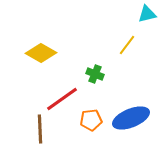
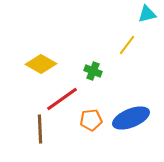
yellow diamond: moved 11 px down
green cross: moved 2 px left, 3 px up
